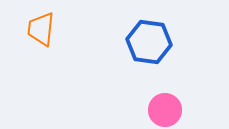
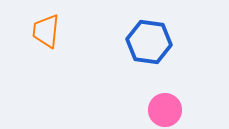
orange trapezoid: moved 5 px right, 2 px down
